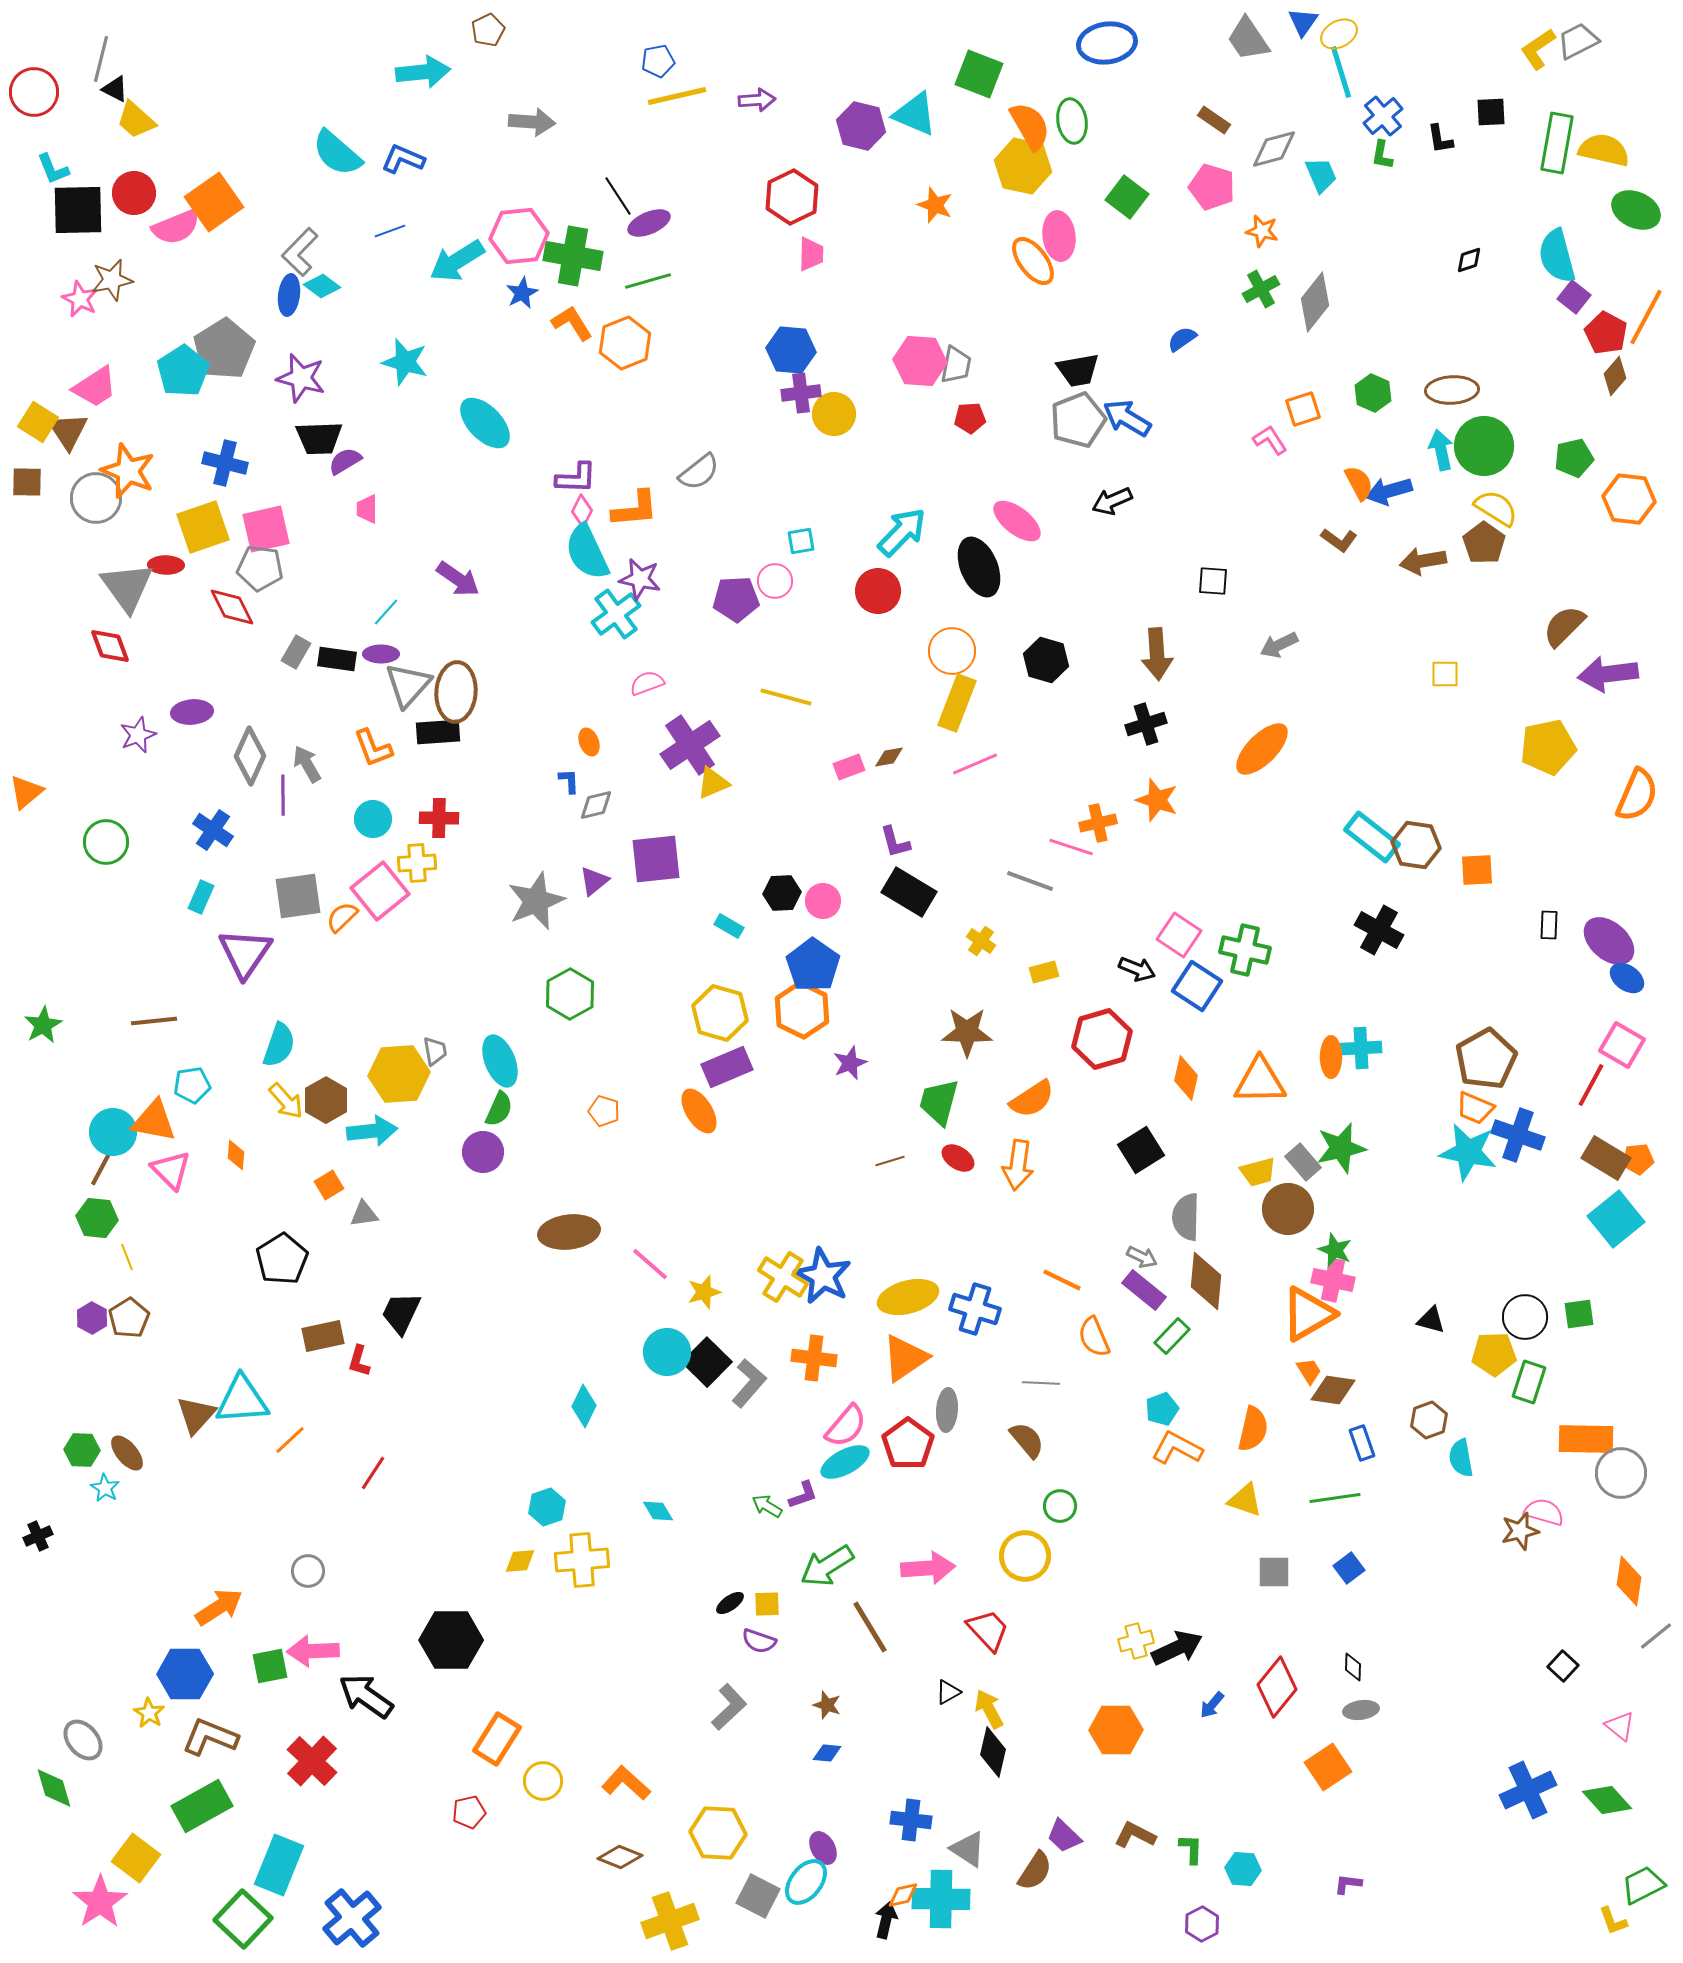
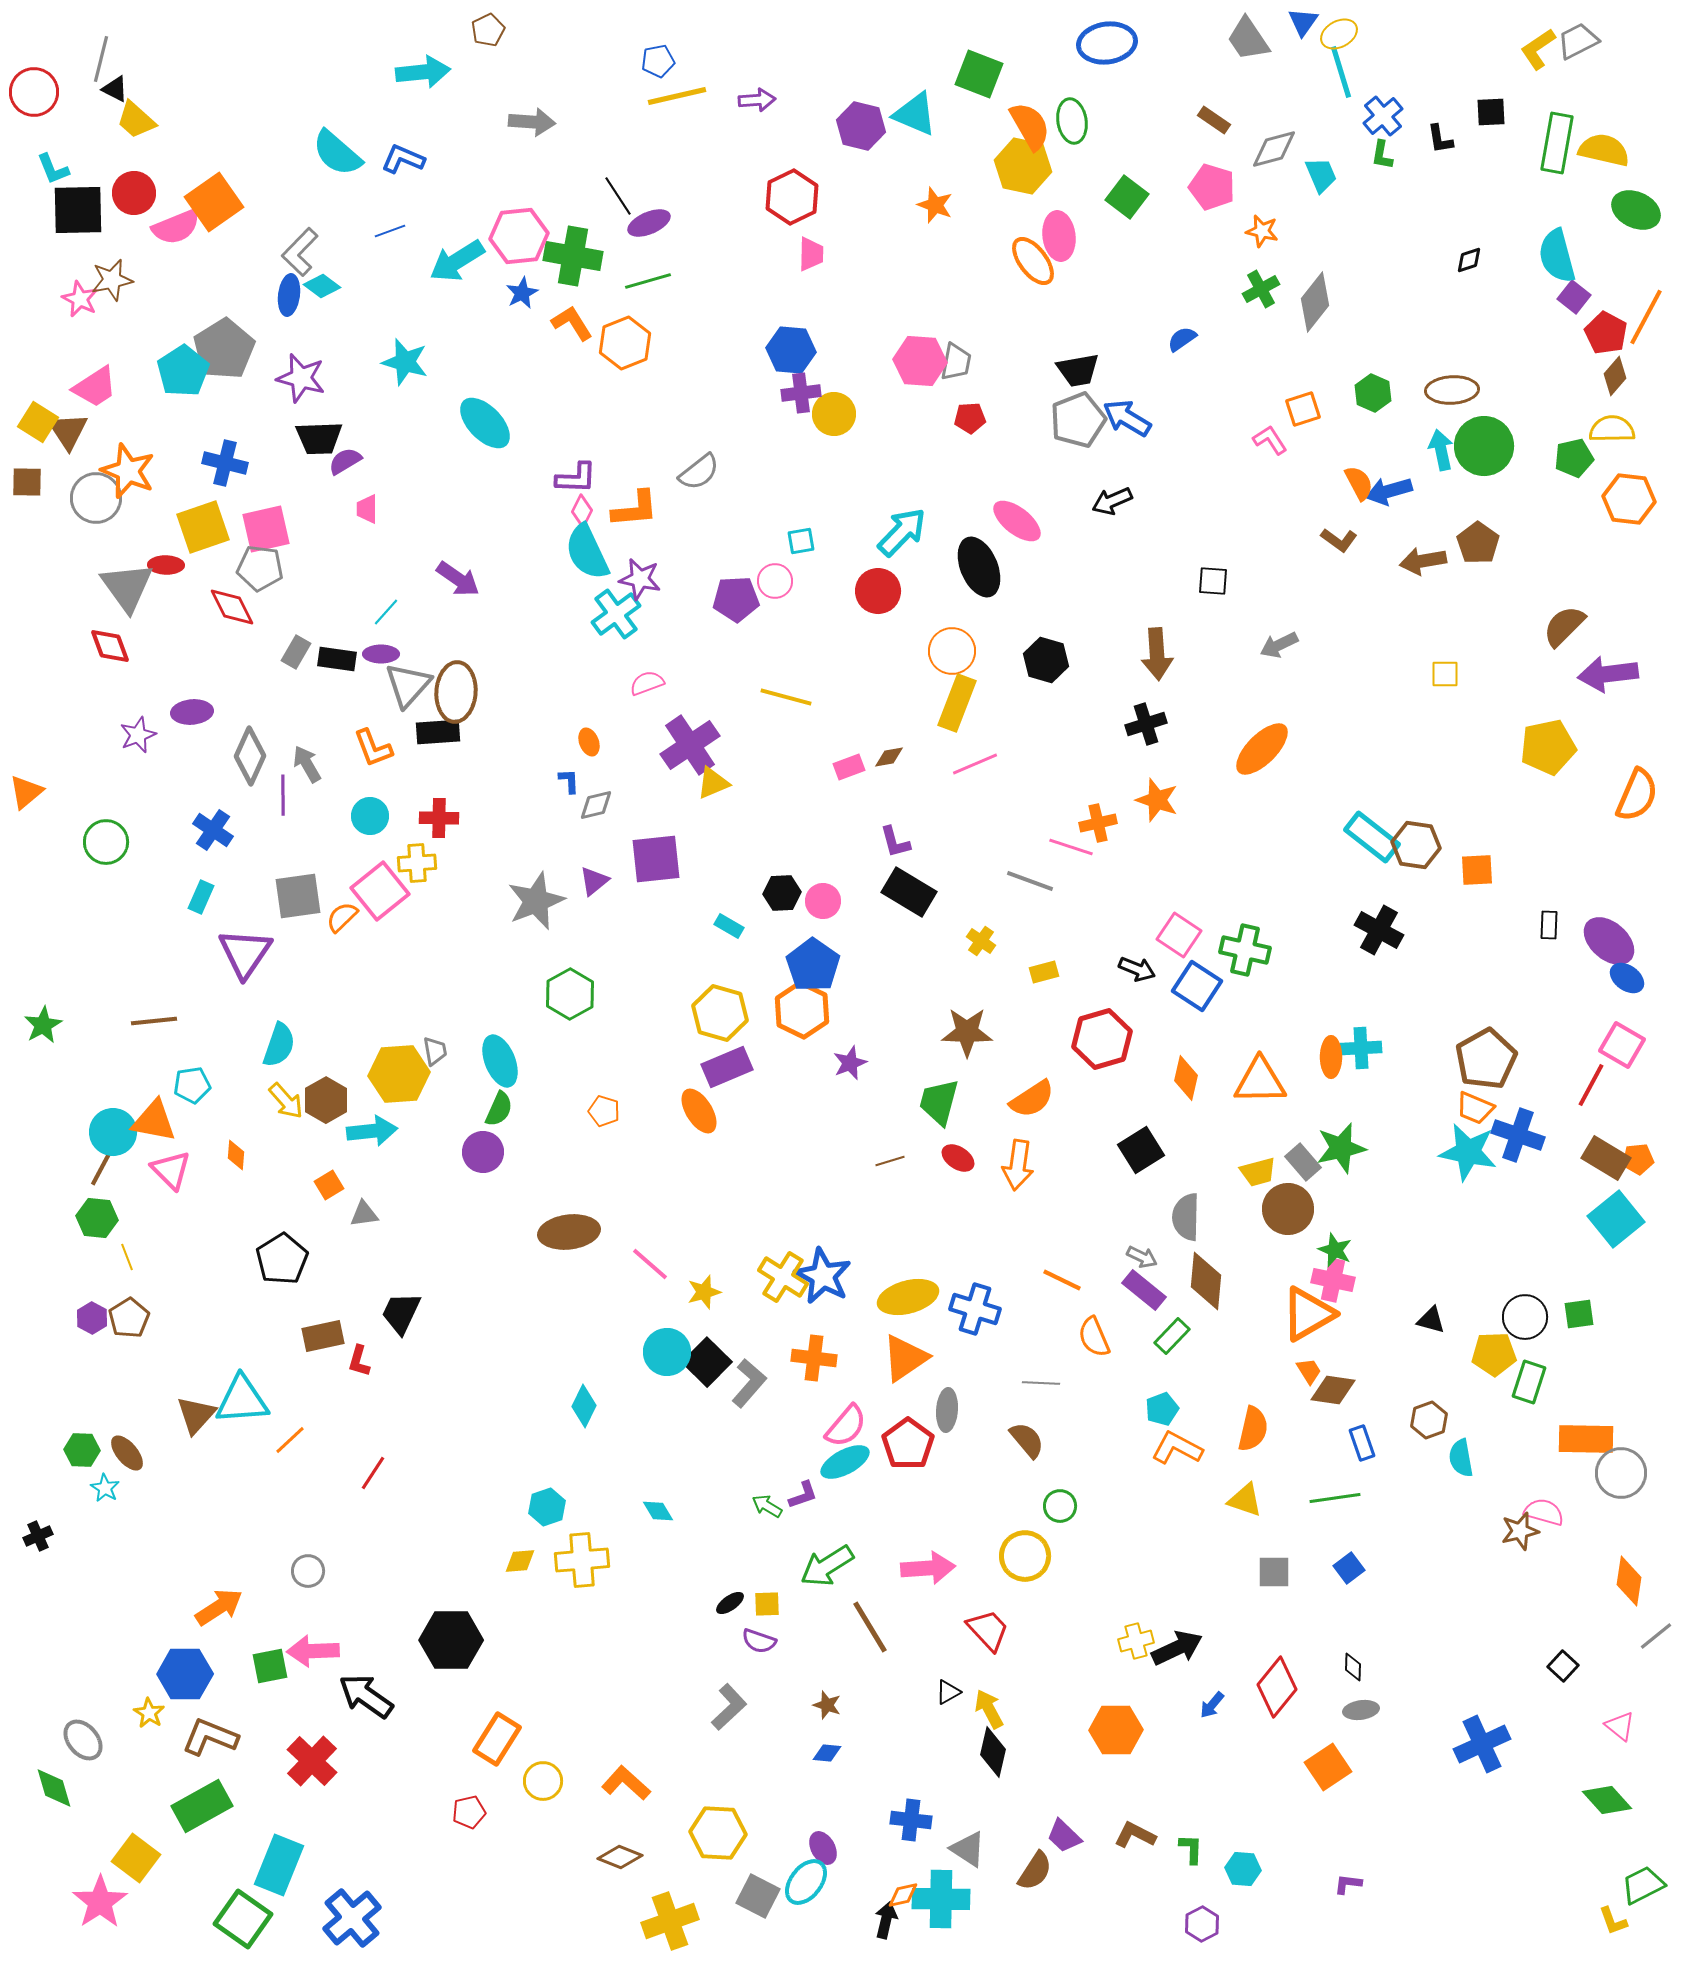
gray trapezoid at (956, 365): moved 3 px up
yellow semicircle at (1496, 508): moved 116 px right, 79 px up; rotated 33 degrees counterclockwise
brown pentagon at (1484, 543): moved 6 px left
cyan circle at (373, 819): moved 3 px left, 3 px up
blue cross at (1528, 1790): moved 46 px left, 46 px up
green square at (243, 1919): rotated 8 degrees counterclockwise
